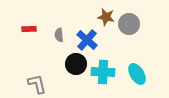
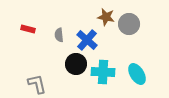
red rectangle: moved 1 px left; rotated 16 degrees clockwise
